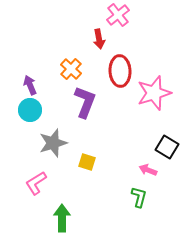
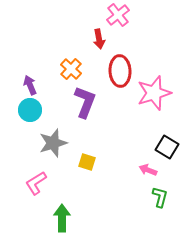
green L-shape: moved 21 px right
